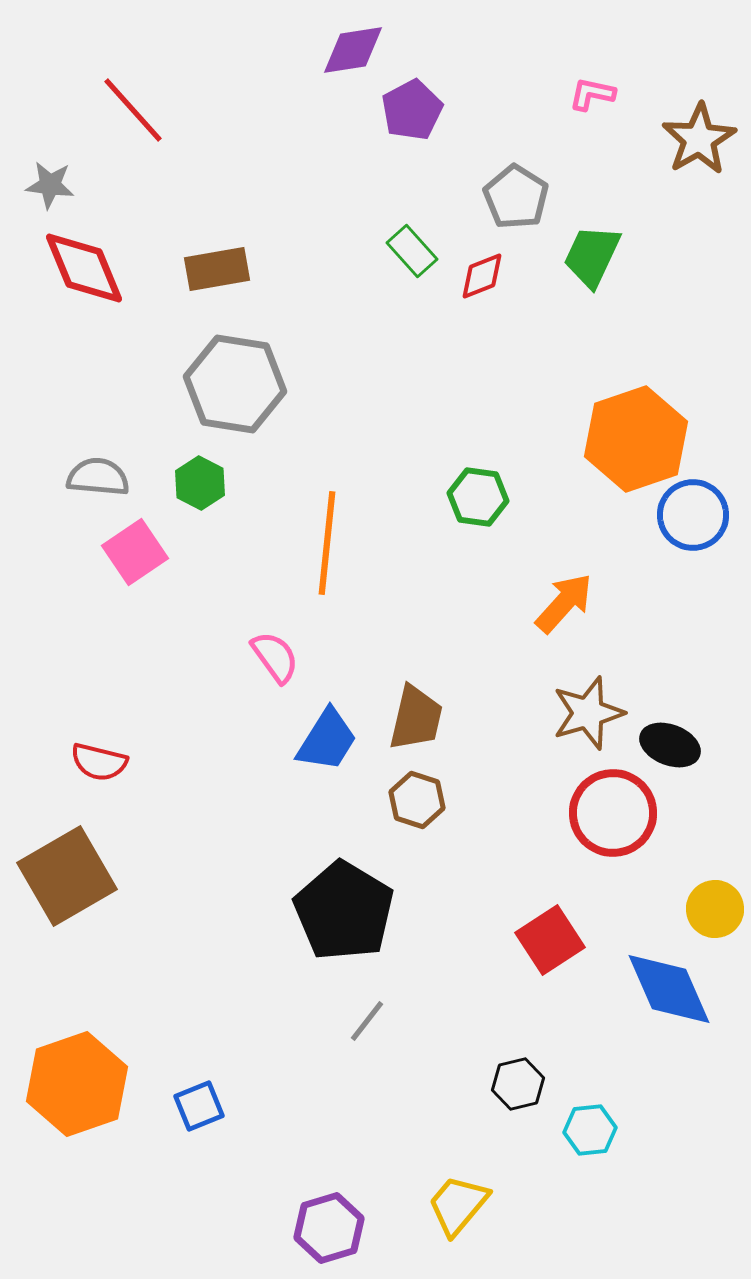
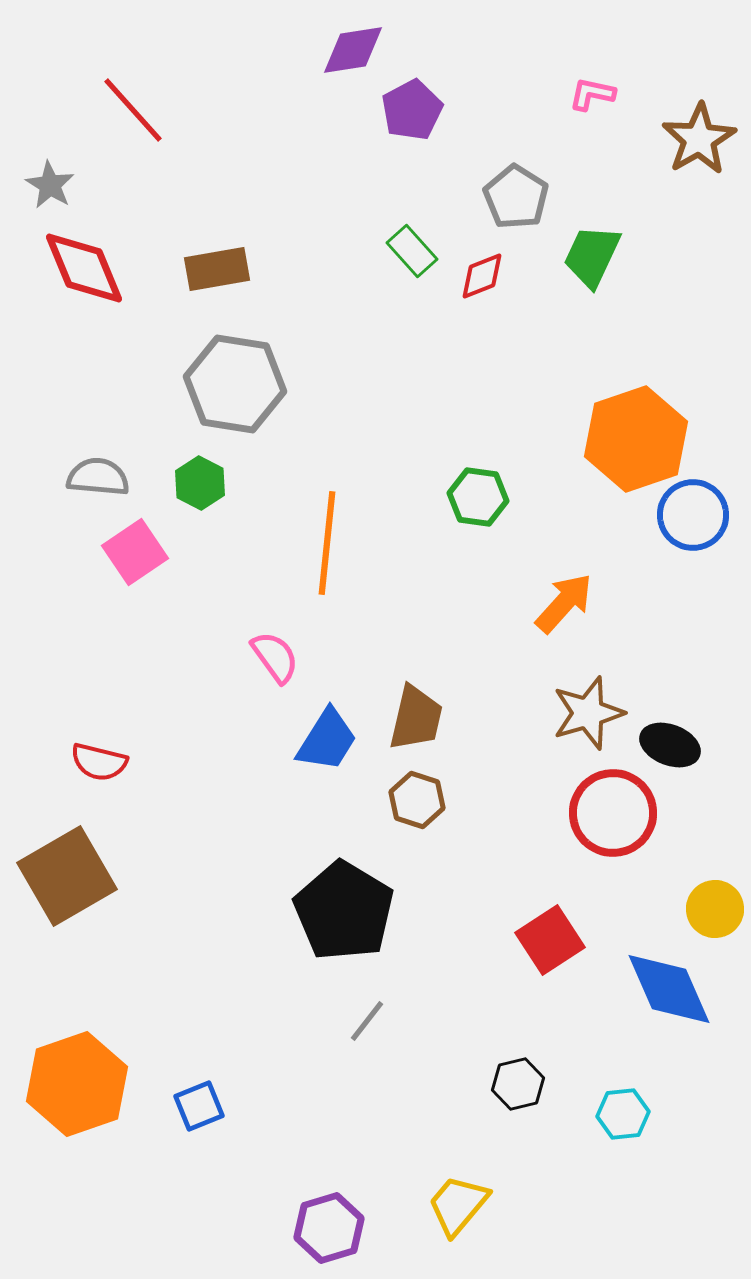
gray star at (50, 185): rotated 24 degrees clockwise
cyan hexagon at (590, 1130): moved 33 px right, 16 px up
